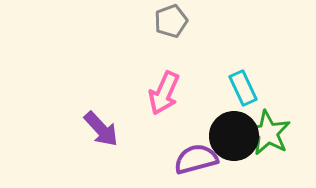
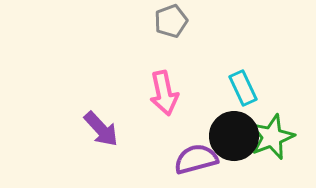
pink arrow: rotated 36 degrees counterclockwise
green star: moved 4 px right, 4 px down; rotated 21 degrees clockwise
